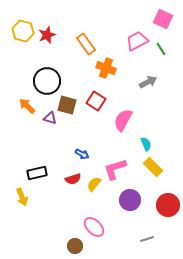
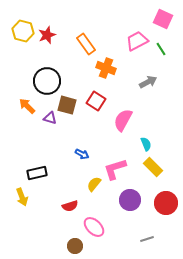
red semicircle: moved 3 px left, 27 px down
red circle: moved 2 px left, 2 px up
